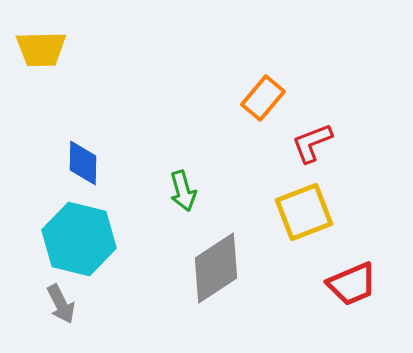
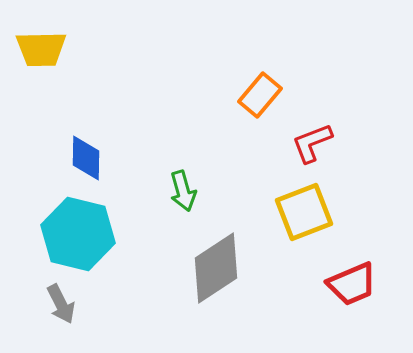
orange rectangle: moved 3 px left, 3 px up
blue diamond: moved 3 px right, 5 px up
cyan hexagon: moved 1 px left, 5 px up
